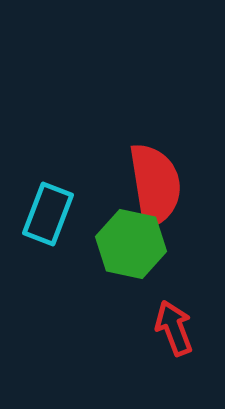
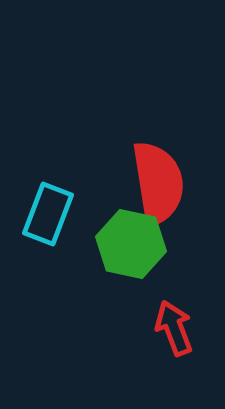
red semicircle: moved 3 px right, 2 px up
